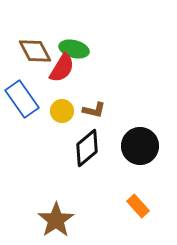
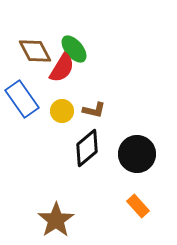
green ellipse: rotated 36 degrees clockwise
black circle: moved 3 px left, 8 px down
